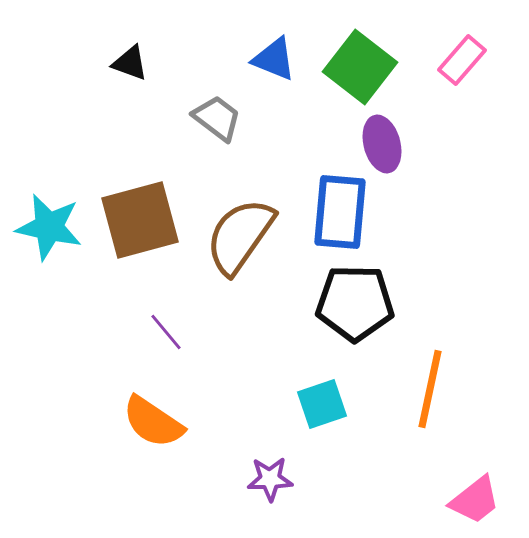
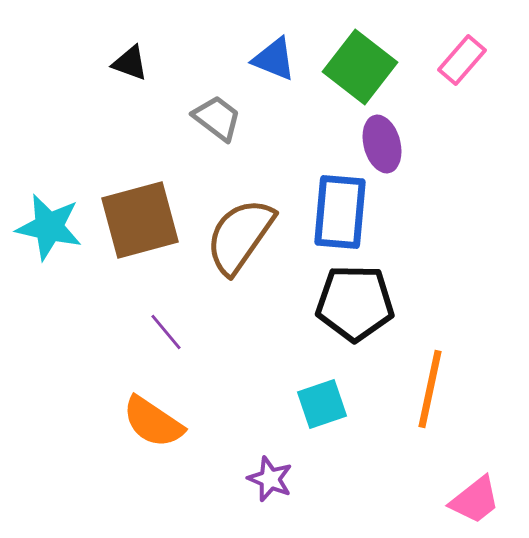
purple star: rotated 24 degrees clockwise
